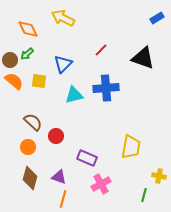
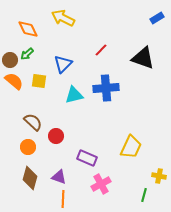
yellow trapezoid: rotated 15 degrees clockwise
orange line: rotated 12 degrees counterclockwise
